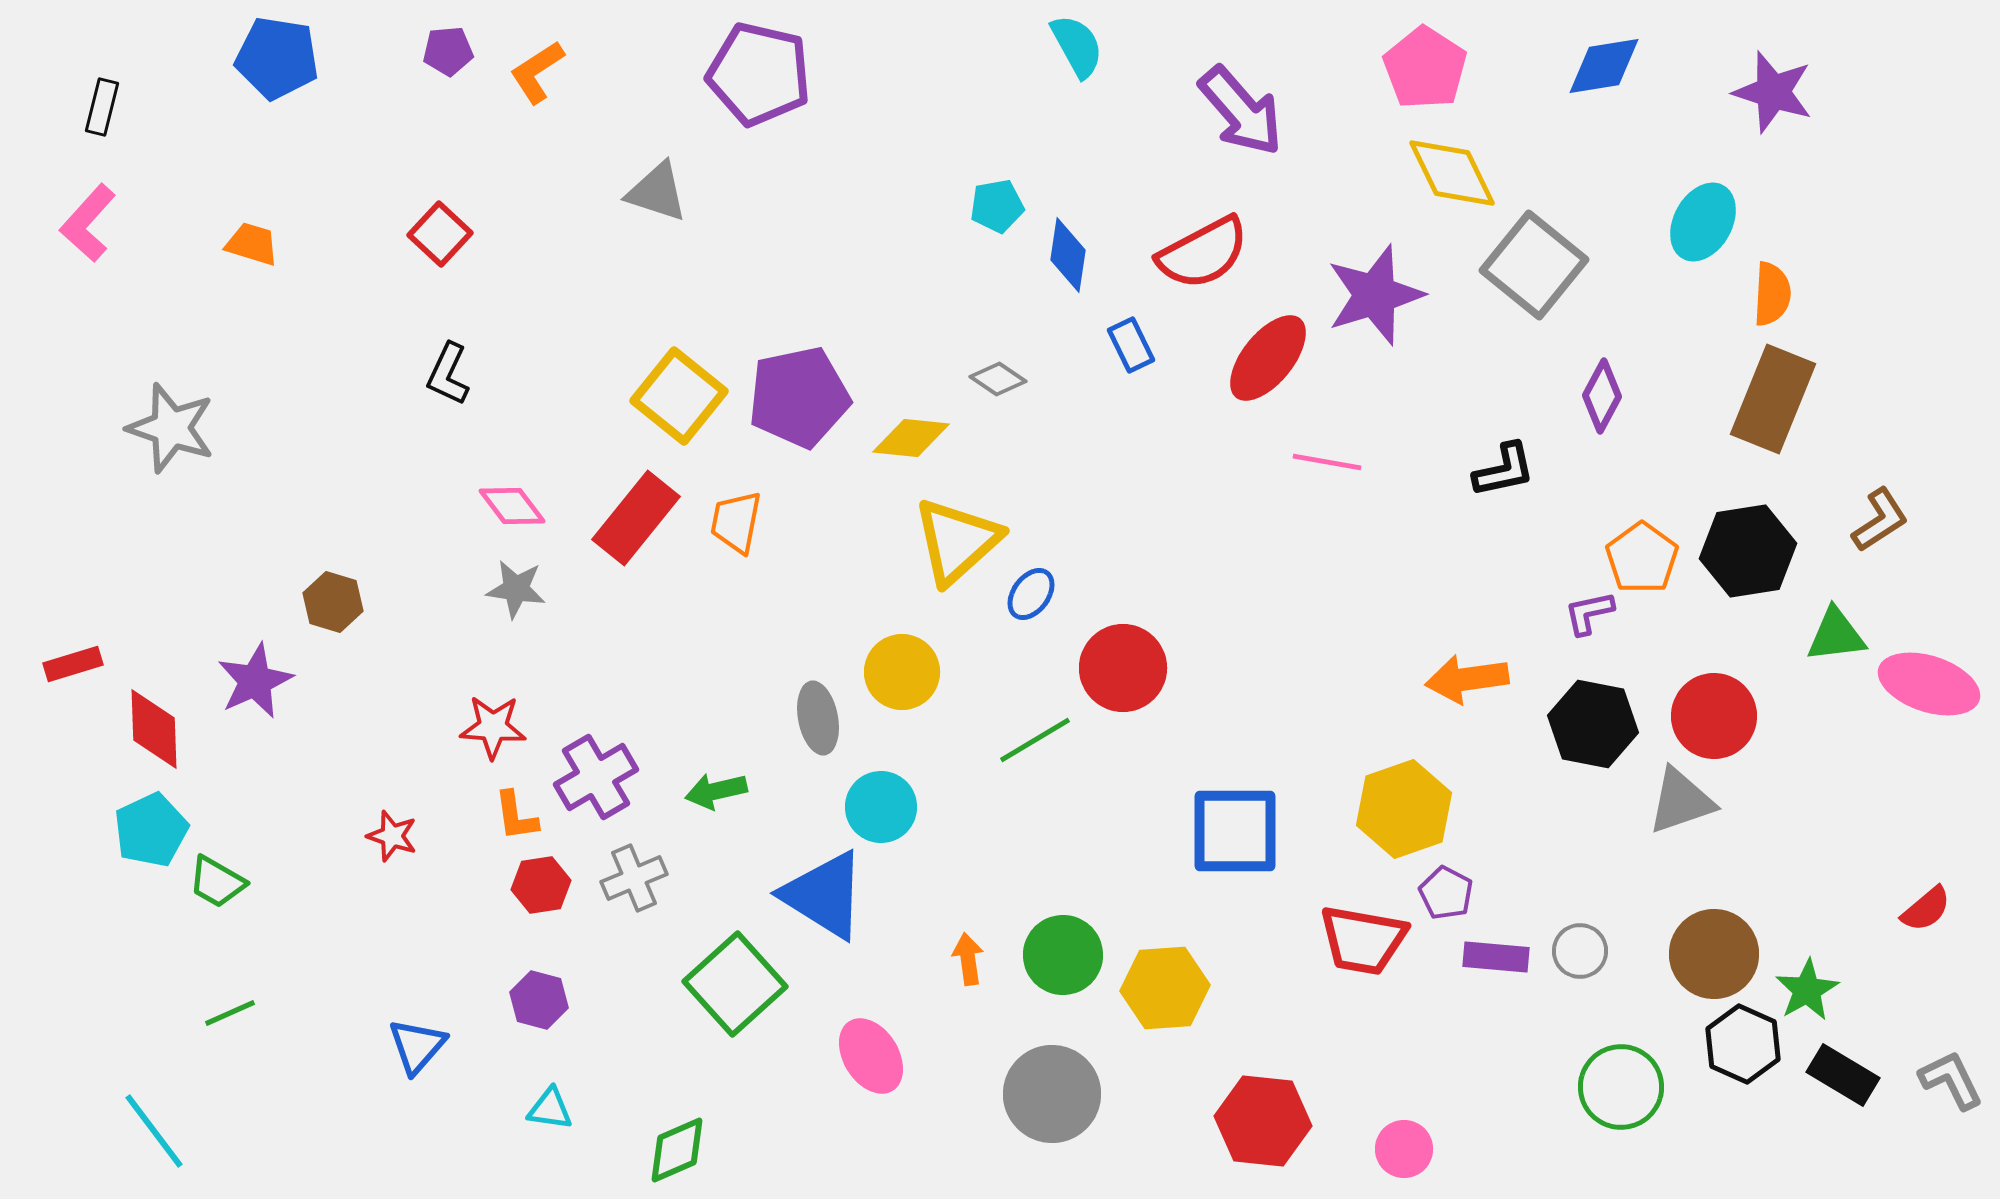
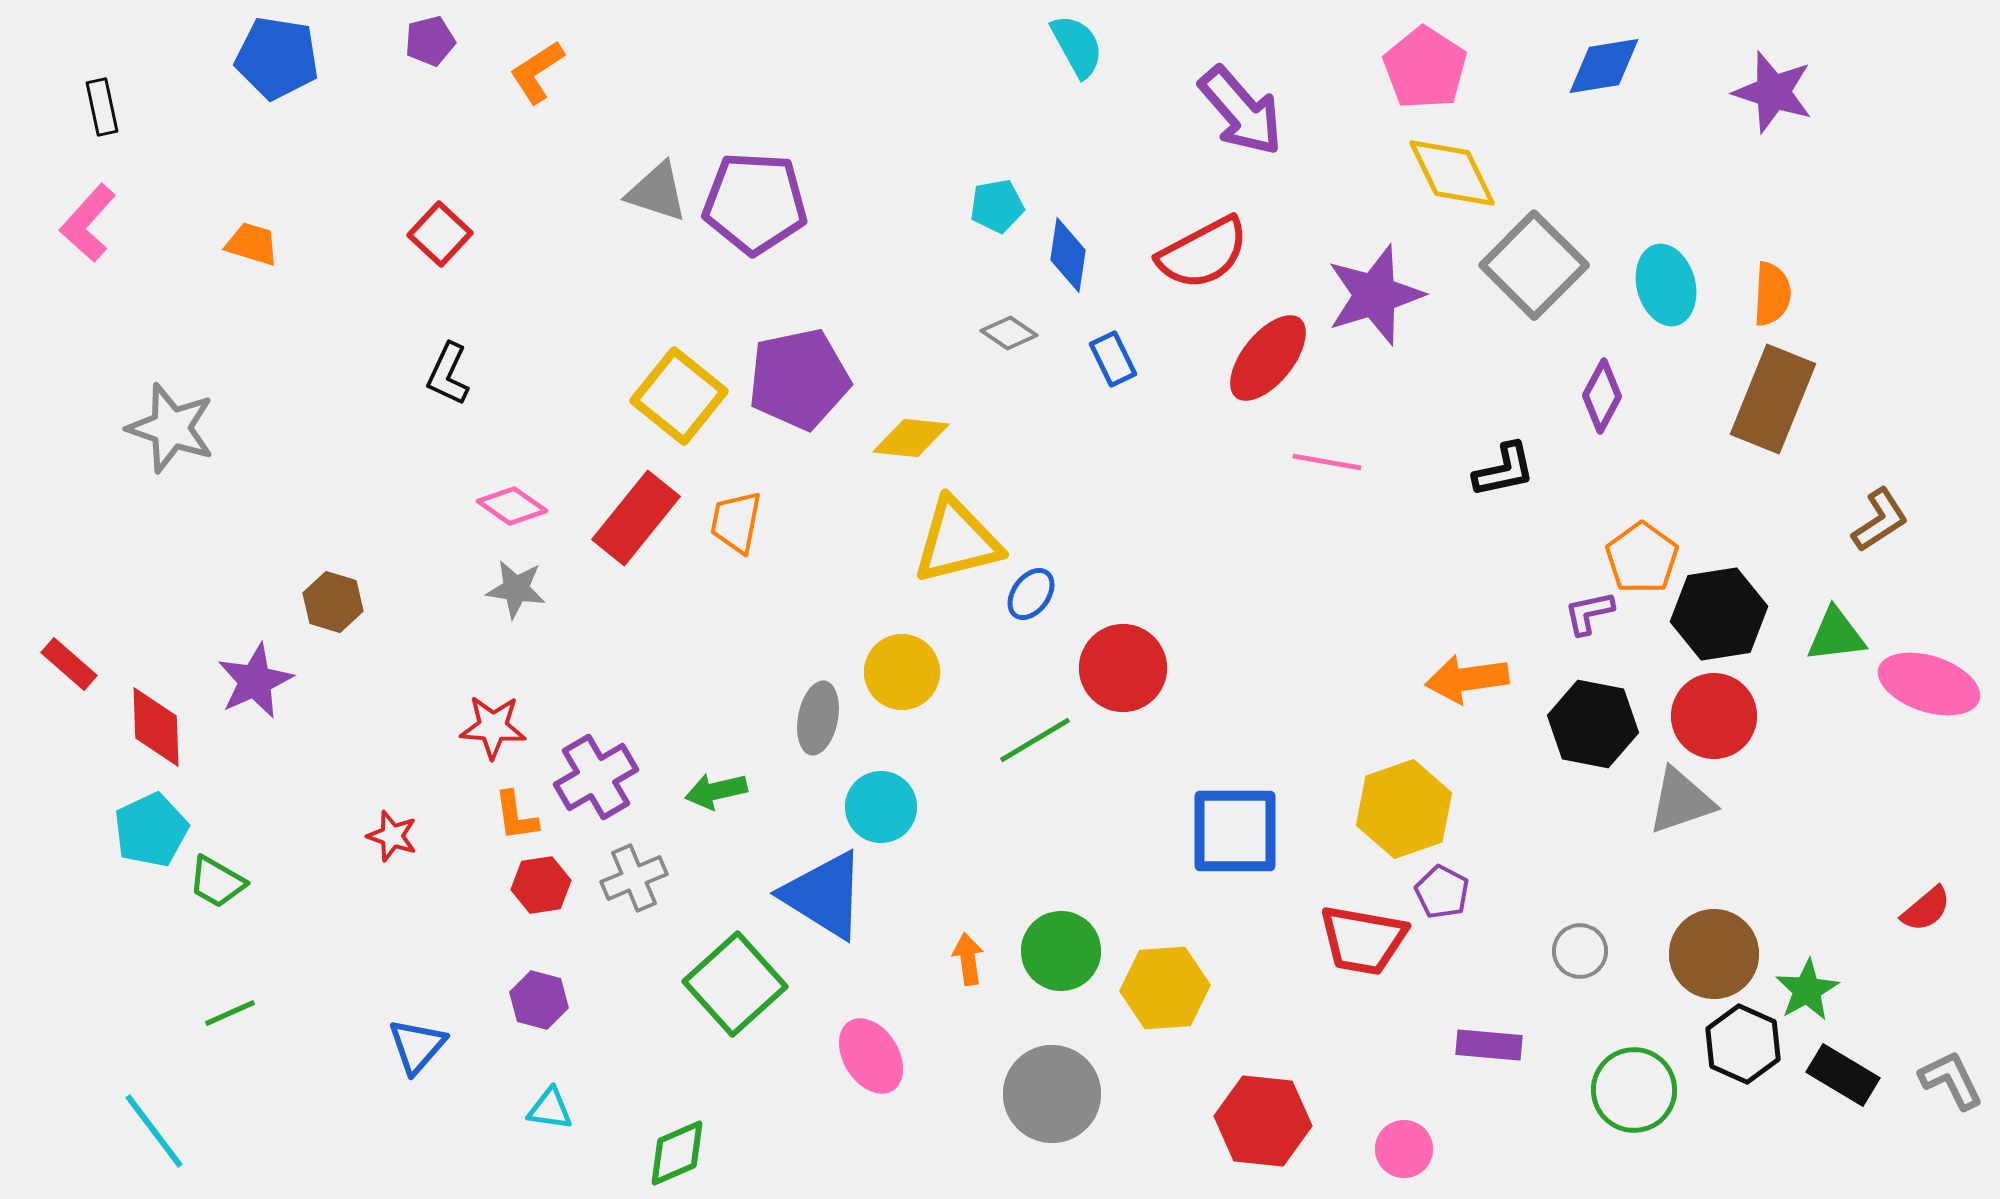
purple pentagon at (448, 51): moved 18 px left, 10 px up; rotated 9 degrees counterclockwise
purple pentagon at (759, 74): moved 4 px left, 129 px down; rotated 10 degrees counterclockwise
black rectangle at (102, 107): rotated 26 degrees counterclockwise
cyan ellipse at (1703, 222): moved 37 px left, 63 px down; rotated 44 degrees counterclockwise
gray square at (1534, 265): rotated 6 degrees clockwise
blue rectangle at (1131, 345): moved 18 px left, 14 px down
gray diamond at (998, 379): moved 11 px right, 46 px up
purple pentagon at (799, 397): moved 18 px up
pink diamond at (512, 506): rotated 18 degrees counterclockwise
yellow triangle at (957, 541): rotated 28 degrees clockwise
black hexagon at (1748, 551): moved 29 px left, 63 px down
red rectangle at (73, 664): moved 4 px left; rotated 58 degrees clockwise
gray ellipse at (818, 718): rotated 22 degrees clockwise
red diamond at (154, 729): moved 2 px right, 2 px up
purple pentagon at (1446, 893): moved 4 px left, 1 px up
green circle at (1063, 955): moved 2 px left, 4 px up
purple rectangle at (1496, 957): moved 7 px left, 88 px down
green circle at (1621, 1087): moved 13 px right, 3 px down
green diamond at (677, 1150): moved 3 px down
